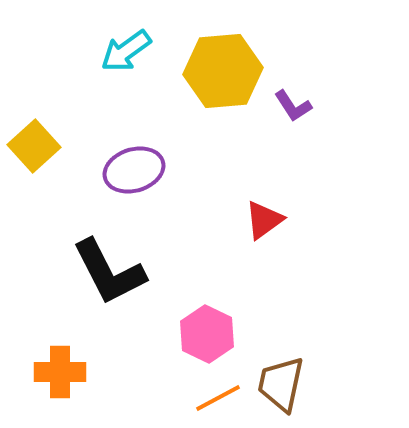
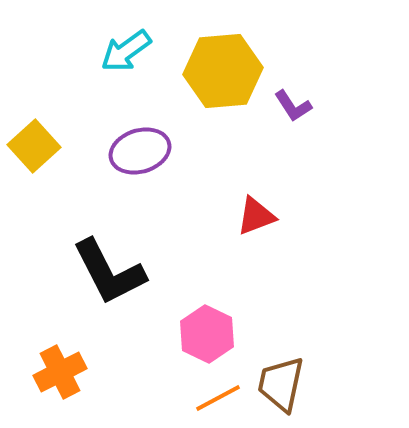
purple ellipse: moved 6 px right, 19 px up
red triangle: moved 8 px left, 4 px up; rotated 15 degrees clockwise
orange cross: rotated 27 degrees counterclockwise
